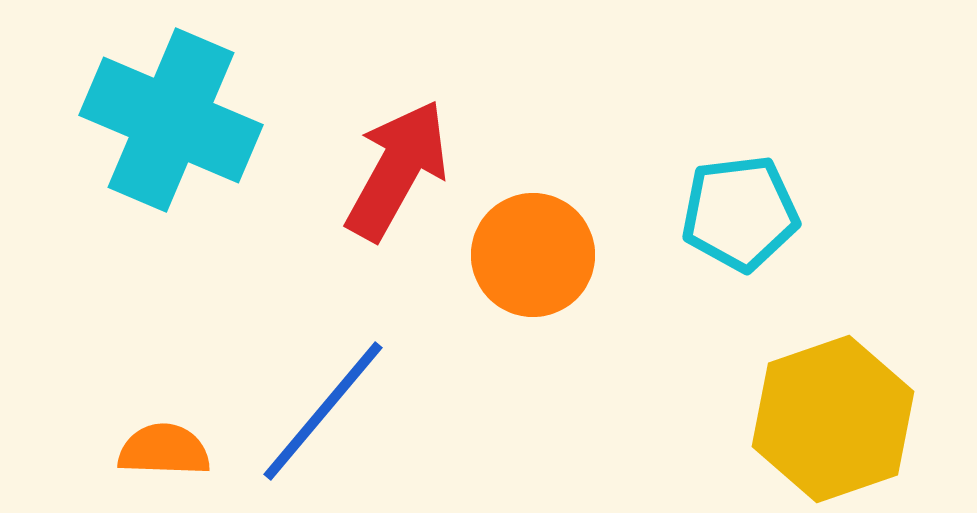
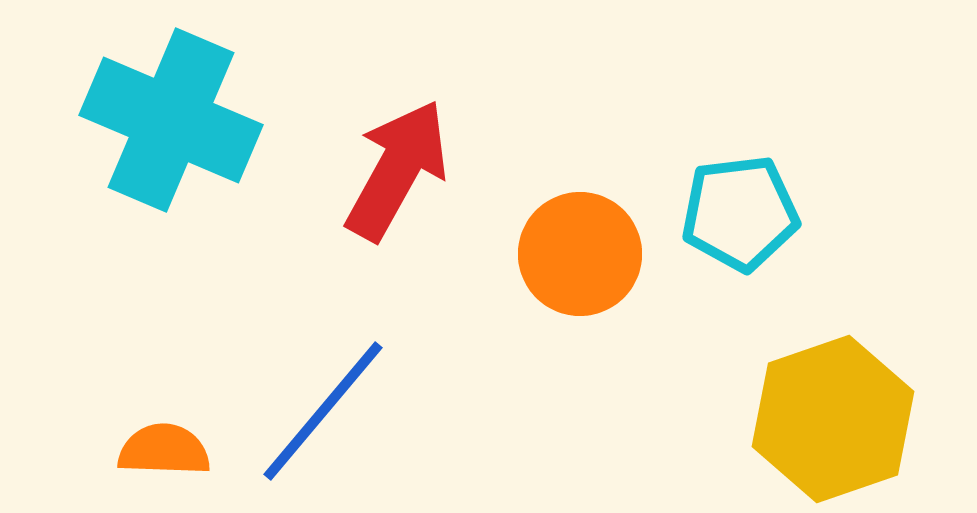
orange circle: moved 47 px right, 1 px up
